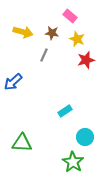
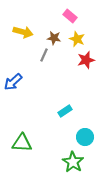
brown star: moved 2 px right, 5 px down
